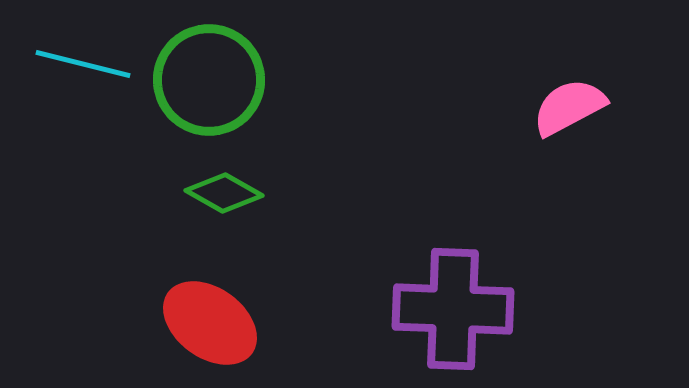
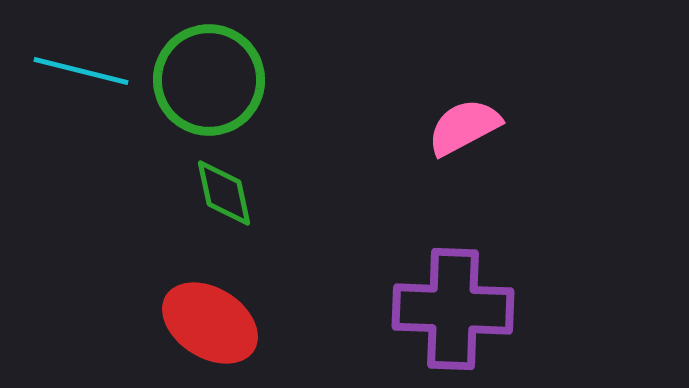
cyan line: moved 2 px left, 7 px down
pink semicircle: moved 105 px left, 20 px down
green diamond: rotated 48 degrees clockwise
red ellipse: rotated 4 degrees counterclockwise
